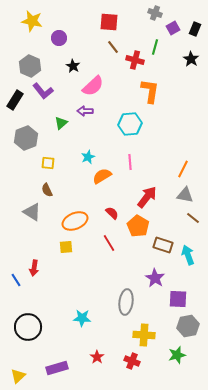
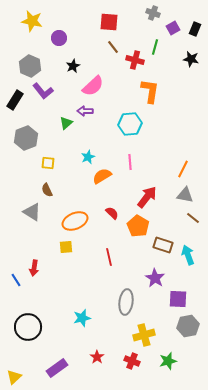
gray cross at (155, 13): moved 2 px left
black star at (191, 59): rotated 21 degrees counterclockwise
black star at (73, 66): rotated 16 degrees clockwise
green triangle at (61, 123): moved 5 px right
red line at (109, 243): moved 14 px down; rotated 18 degrees clockwise
cyan star at (82, 318): rotated 18 degrees counterclockwise
yellow cross at (144, 335): rotated 20 degrees counterclockwise
green star at (177, 355): moved 9 px left, 6 px down
purple rectangle at (57, 368): rotated 20 degrees counterclockwise
yellow triangle at (18, 376): moved 4 px left, 1 px down
